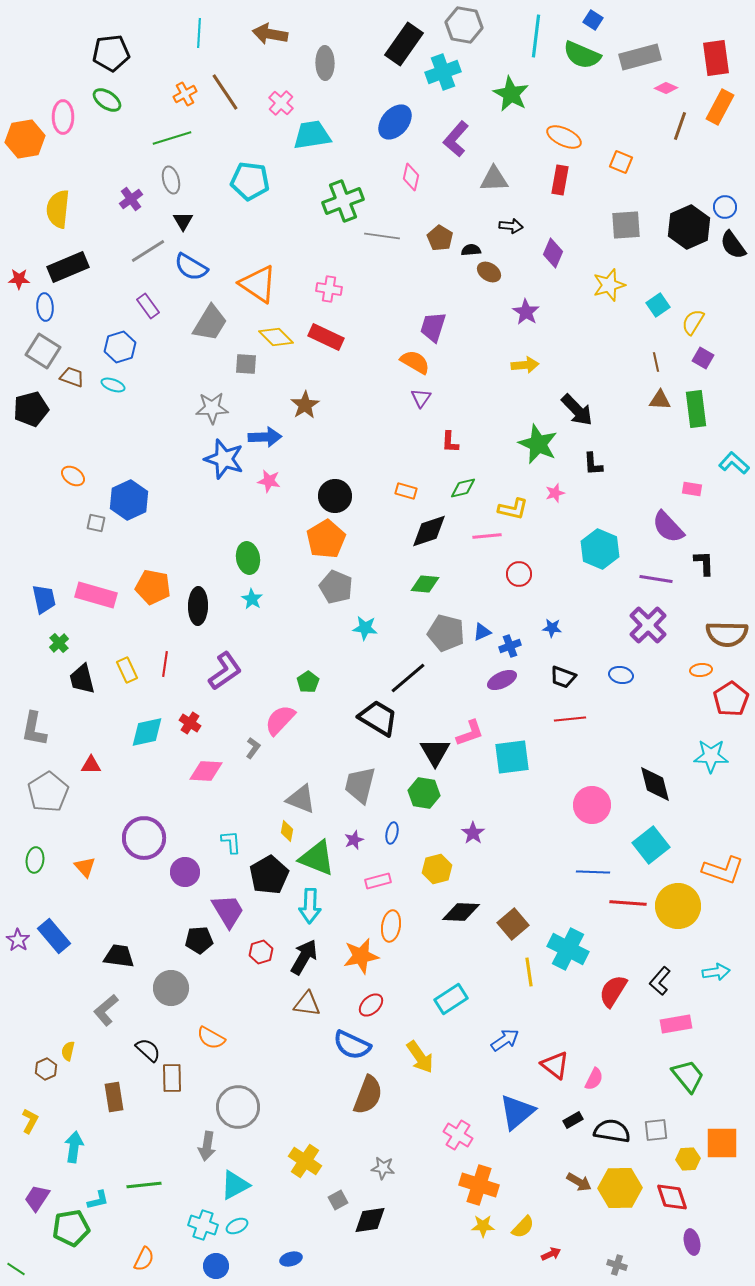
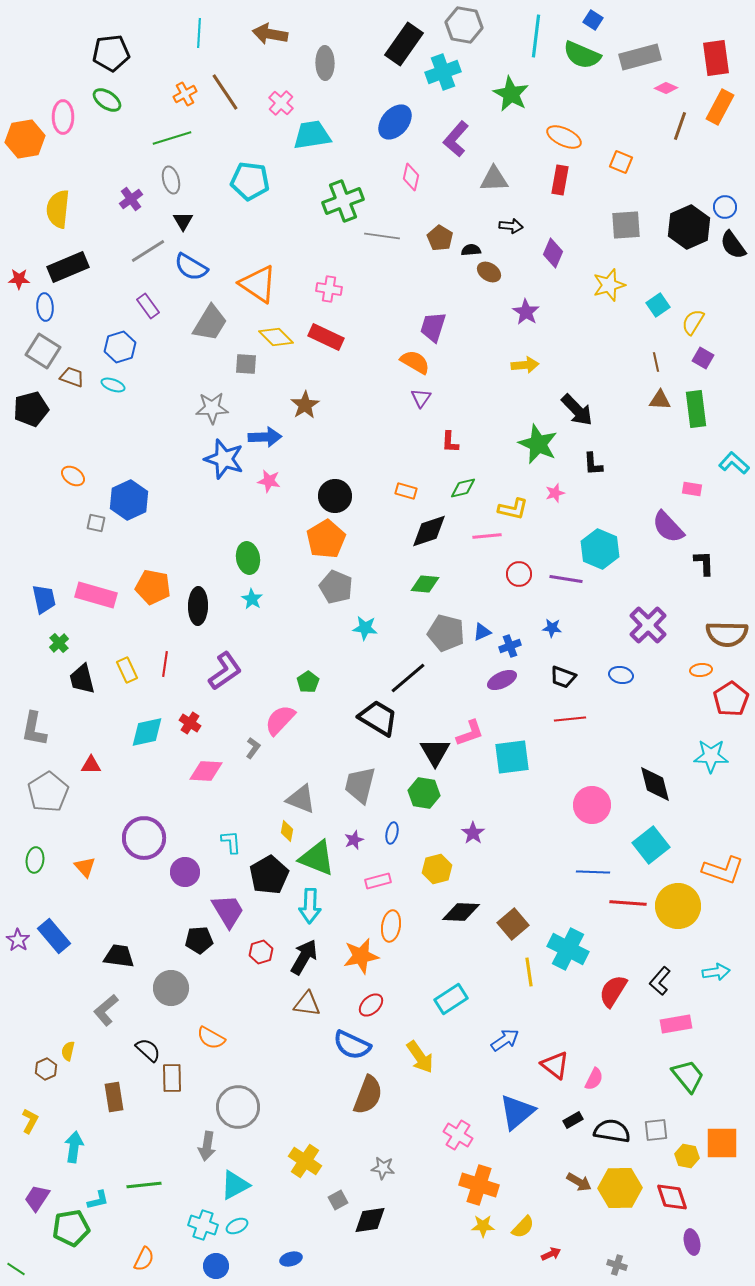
purple line at (656, 579): moved 90 px left
yellow hexagon at (688, 1159): moved 1 px left, 3 px up; rotated 15 degrees clockwise
